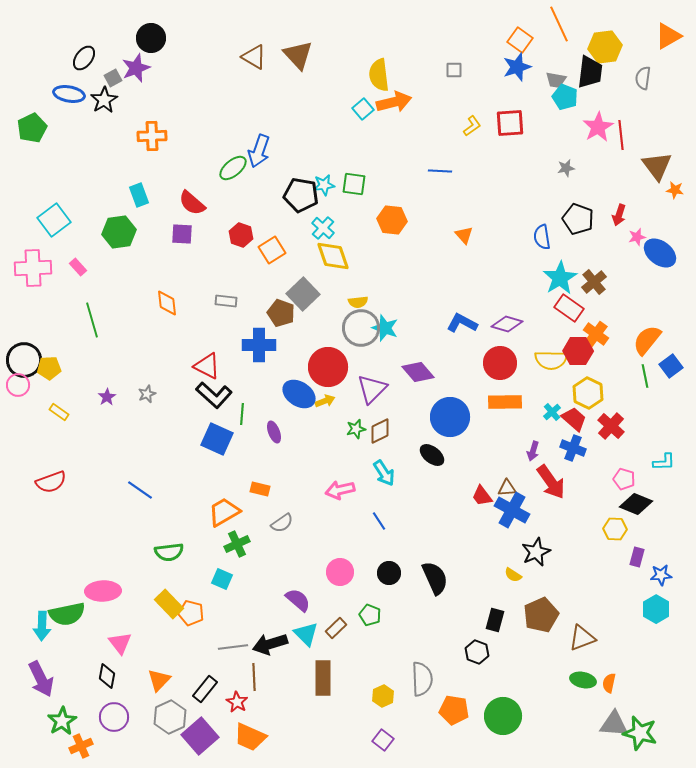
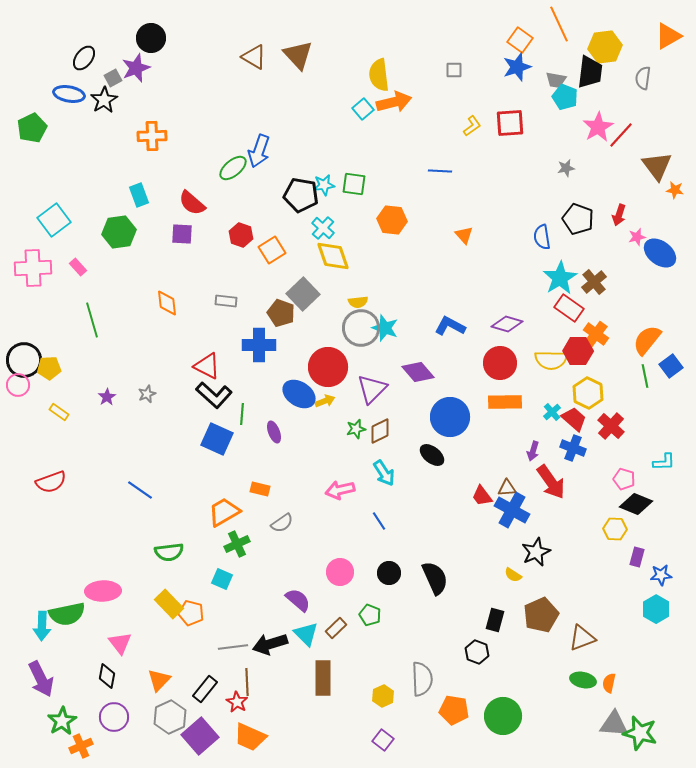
red line at (621, 135): rotated 48 degrees clockwise
blue L-shape at (462, 323): moved 12 px left, 3 px down
brown line at (254, 677): moved 7 px left, 5 px down
